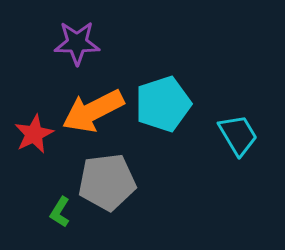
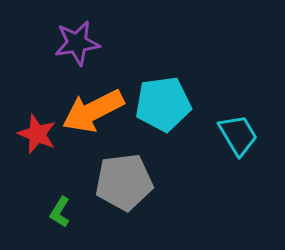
purple star: rotated 9 degrees counterclockwise
cyan pentagon: rotated 10 degrees clockwise
red star: moved 3 px right; rotated 24 degrees counterclockwise
gray pentagon: moved 17 px right
